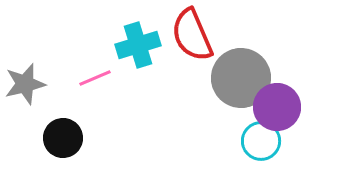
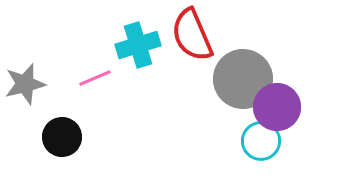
gray circle: moved 2 px right, 1 px down
black circle: moved 1 px left, 1 px up
